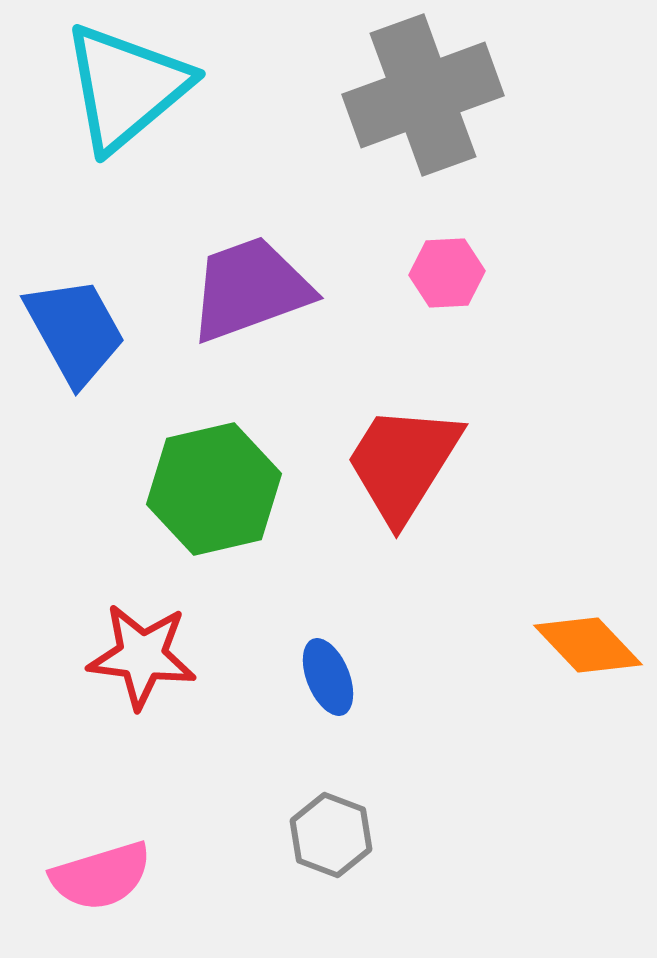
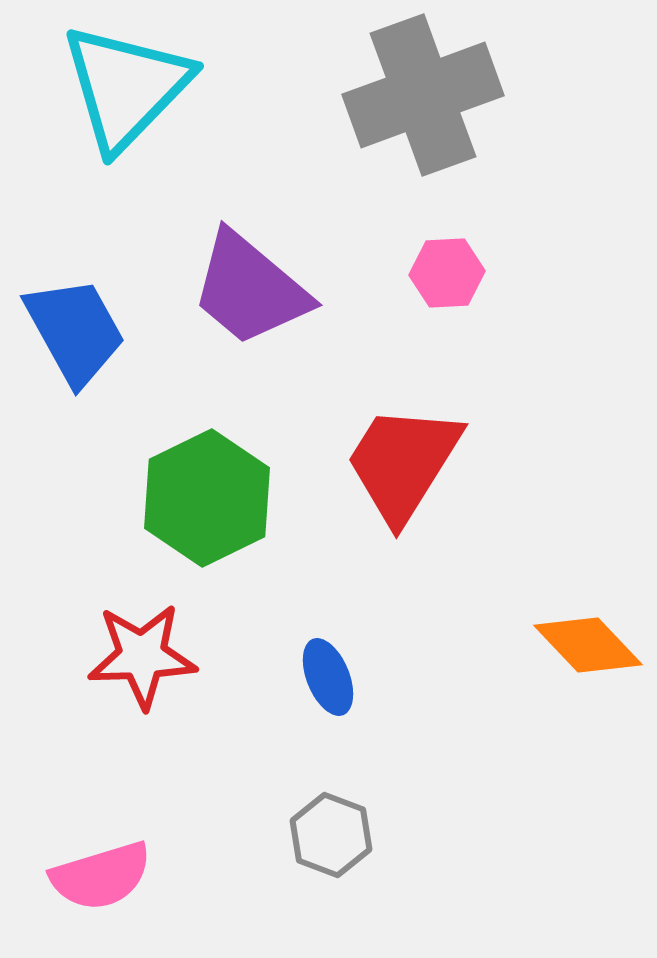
cyan triangle: rotated 6 degrees counterclockwise
purple trapezoid: rotated 120 degrees counterclockwise
green hexagon: moved 7 px left, 9 px down; rotated 13 degrees counterclockwise
red star: rotated 9 degrees counterclockwise
